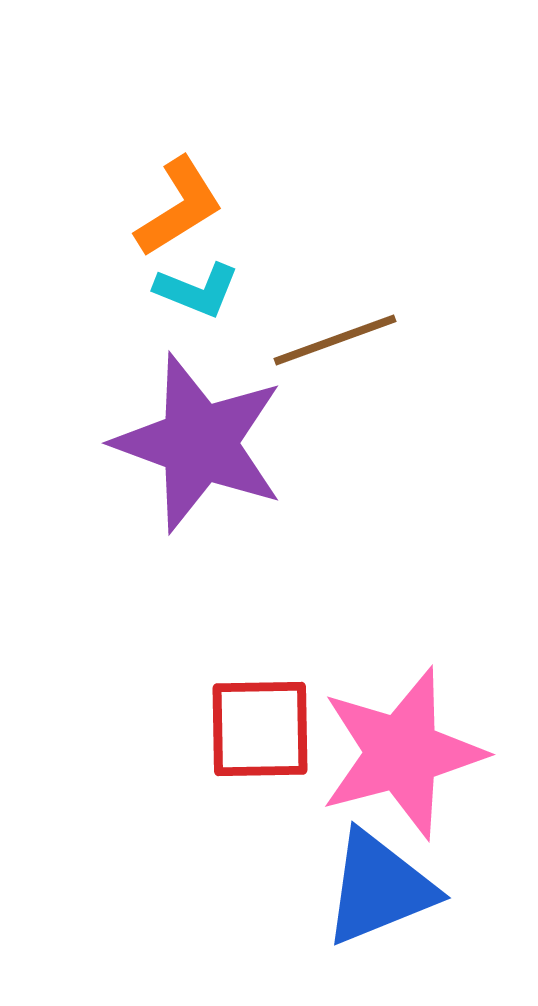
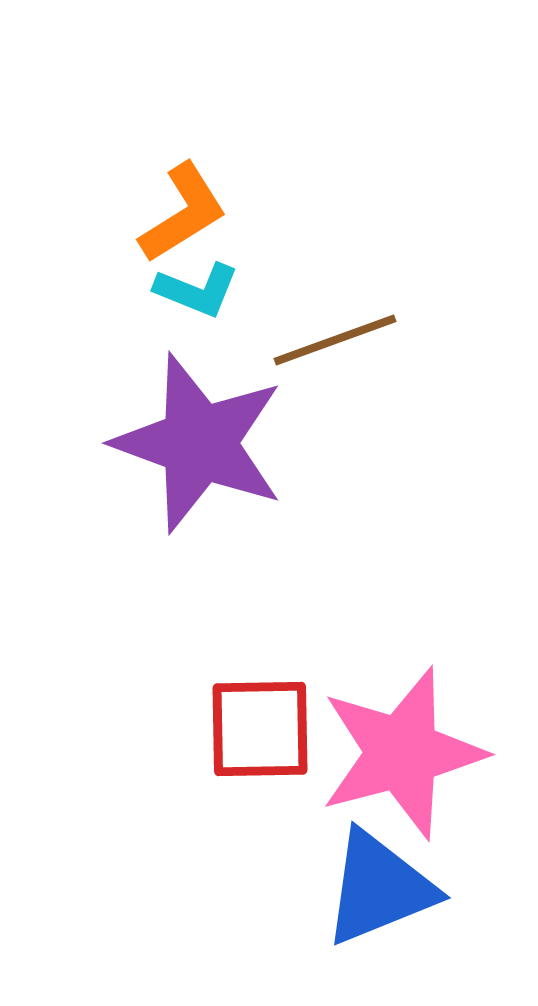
orange L-shape: moved 4 px right, 6 px down
